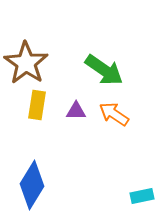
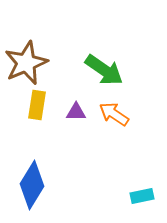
brown star: rotated 15 degrees clockwise
purple triangle: moved 1 px down
